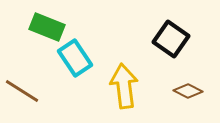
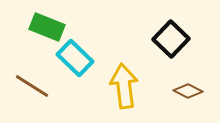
black square: rotated 9 degrees clockwise
cyan rectangle: rotated 12 degrees counterclockwise
brown line: moved 10 px right, 5 px up
